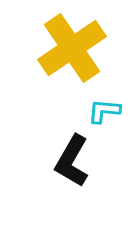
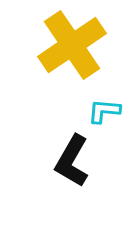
yellow cross: moved 3 px up
